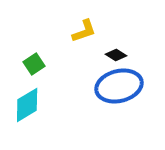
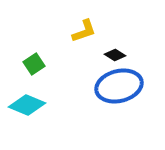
black diamond: moved 1 px left
cyan diamond: rotated 54 degrees clockwise
